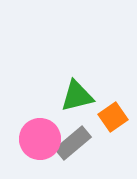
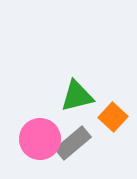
orange square: rotated 12 degrees counterclockwise
